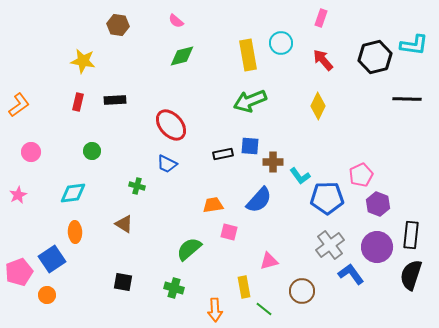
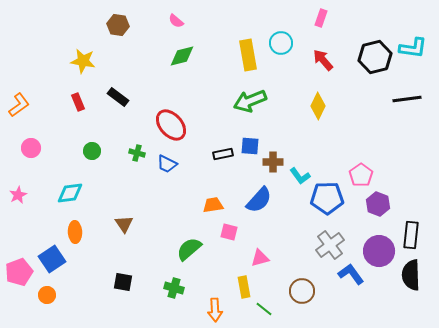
cyan L-shape at (414, 45): moved 1 px left, 3 px down
black line at (407, 99): rotated 8 degrees counterclockwise
black rectangle at (115, 100): moved 3 px right, 3 px up; rotated 40 degrees clockwise
red rectangle at (78, 102): rotated 36 degrees counterclockwise
pink circle at (31, 152): moved 4 px up
pink pentagon at (361, 175): rotated 10 degrees counterclockwise
green cross at (137, 186): moved 33 px up
cyan diamond at (73, 193): moved 3 px left
brown triangle at (124, 224): rotated 24 degrees clockwise
purple circle at (377, 247): moved 2 px right, 4 px down
pink triangle at (269, 261): moved 9 px left, 3 px up
black semicircle at (411, 275): rotated 20 degrees counterclockwise
